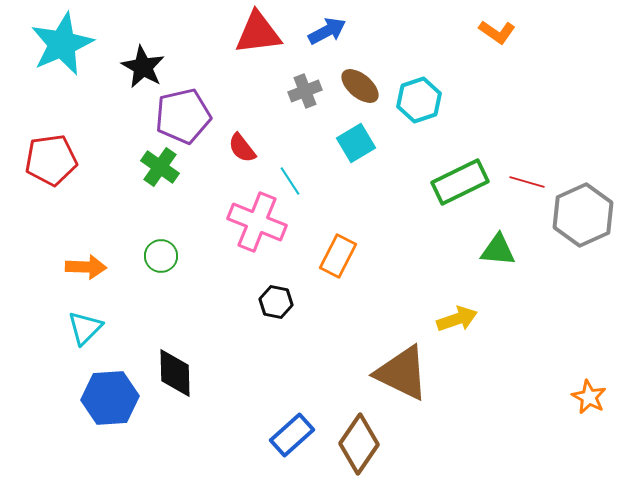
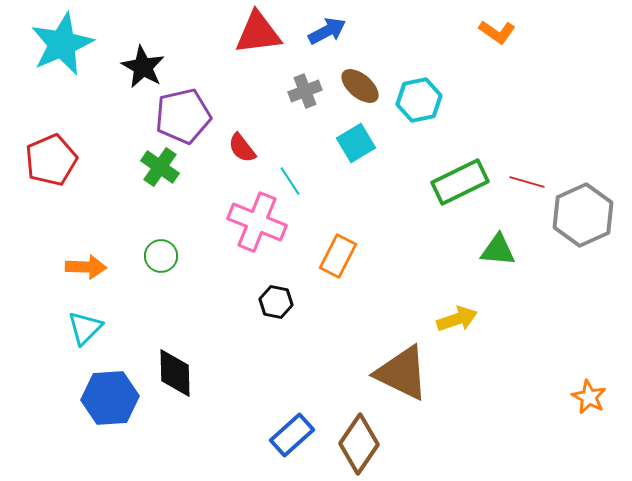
cyan hexagon: rotated 6 degrees clockwise
red pentagon: rotated 15 degrees counterclockwise
